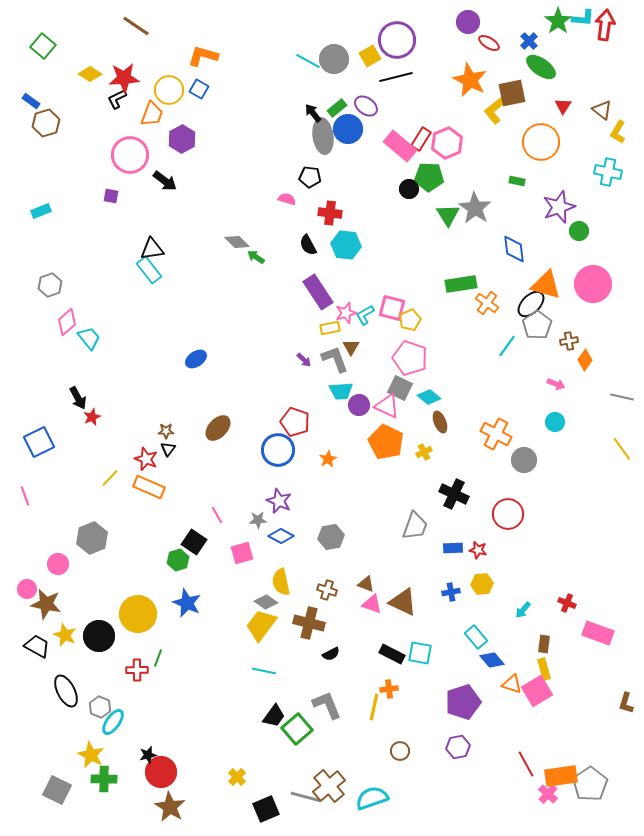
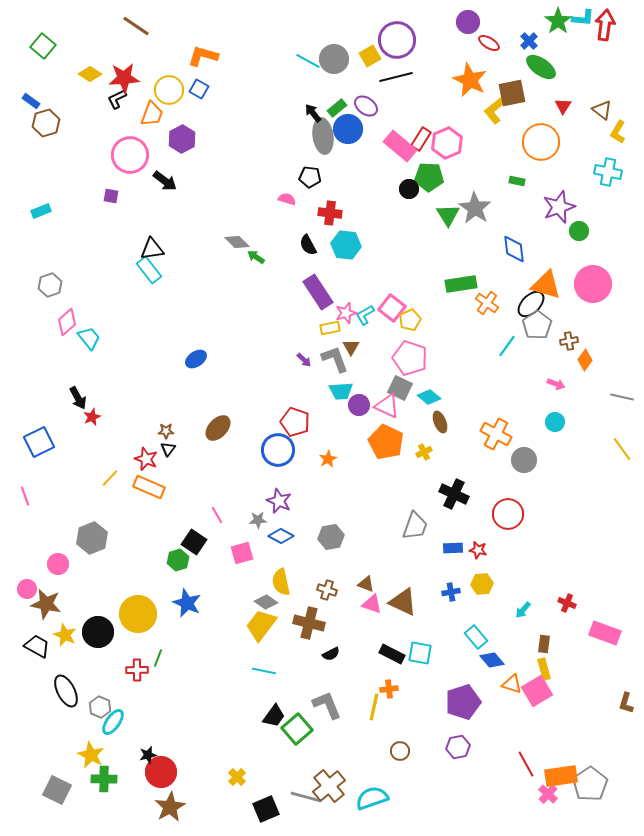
pink square at (392, 308): rotated 24 degrees clockwise
pink rectangle at (598, 633): moved 7 px right
black circle at (99, 636): moved 1 px left, 4 px up
brown star at (170, 807): rotated 12 degrees clockwise
